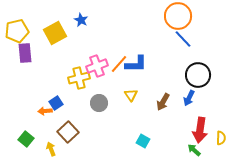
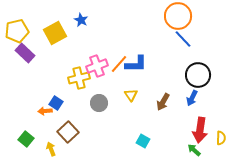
purple rectangle: rotated 42 degrees counterclockwise
blue arrow: moved 3 px right
blue square: rotated 24 degrees counterclockwise
